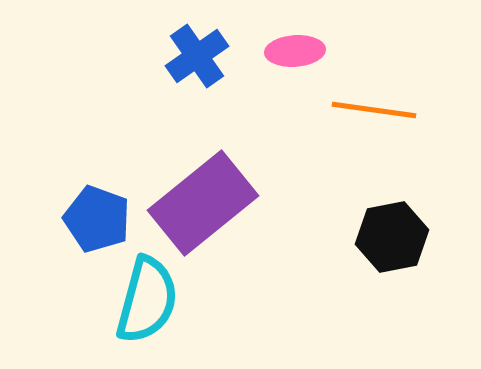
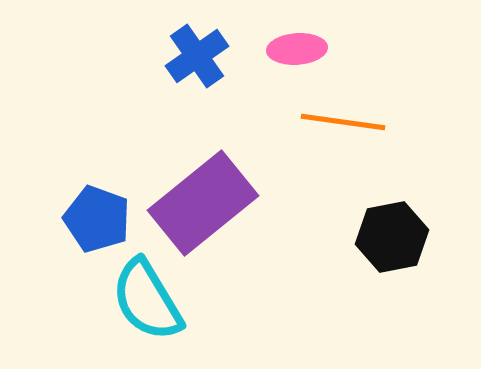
pink ellipse: moved 2 px right, 2 px up
orange line: moved 31 px left, 12 px down
cyan semicircle: rotated 134 degrees clockwise
